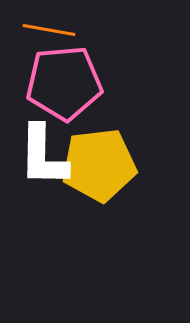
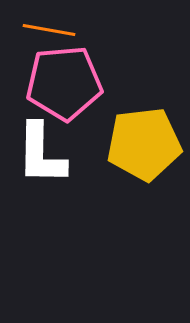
white L-shape: moved 2 px left, 2 px up
yellow pentagon: moved 45 px right, 21 px up
